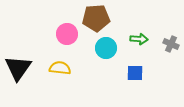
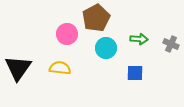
brown pentagon: rotated 24 degrees counterclockwise
